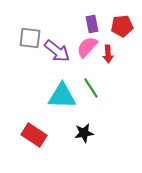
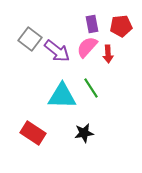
red pentagon: moved 1 px left
gray square: moved 1 px down; rotated 30 degrees clockwise
red rectangle: moved 1 px left, 2 px up
